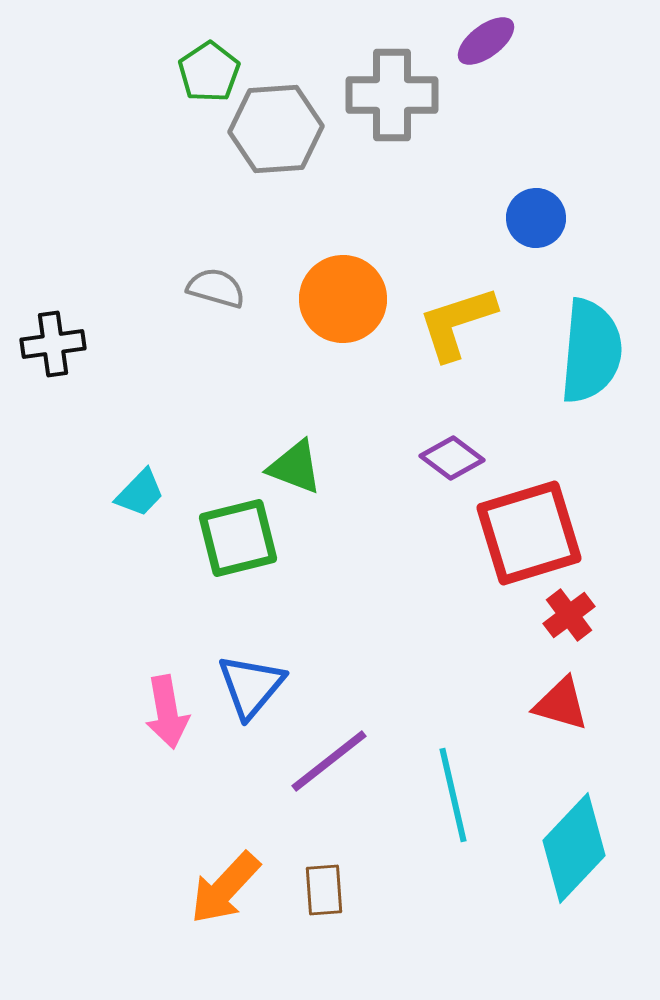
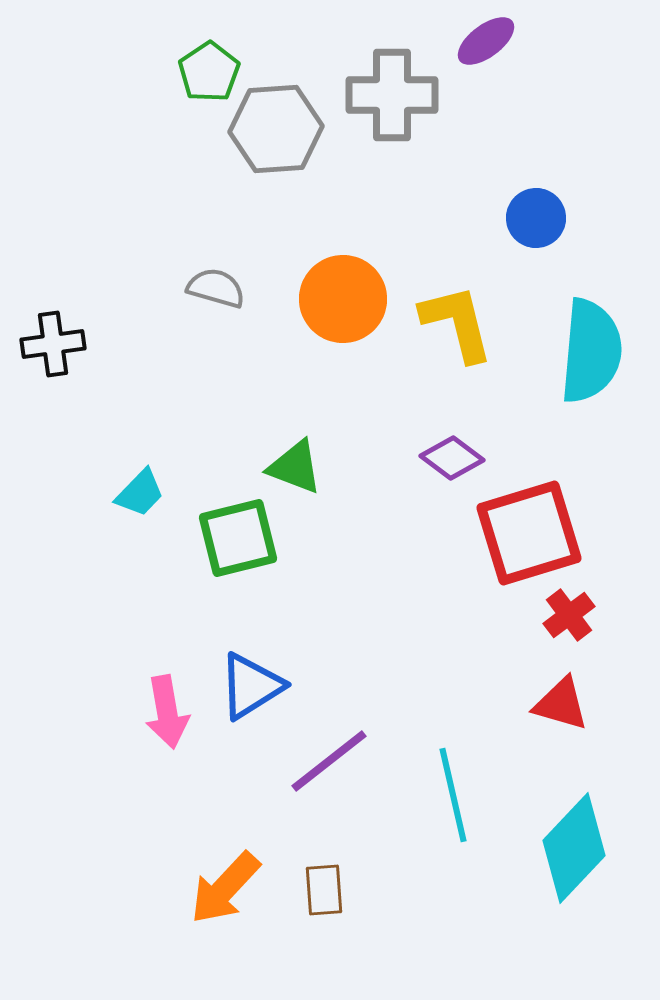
yellow L-shape: rotated 94 degrees clockwise
blue triangle: rotated 18 degrees clockwise
